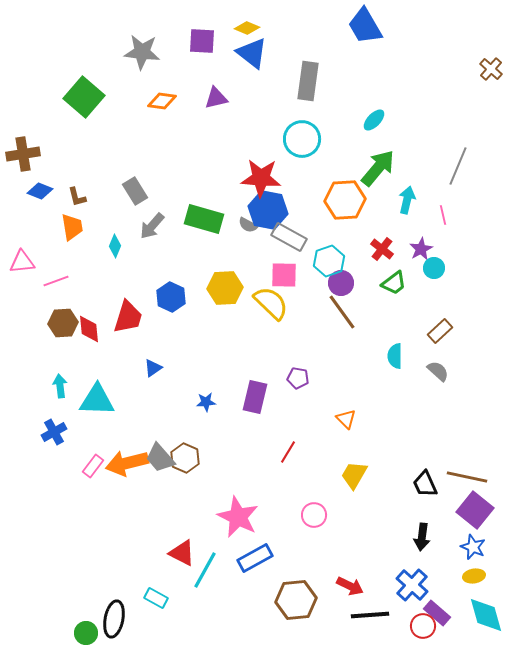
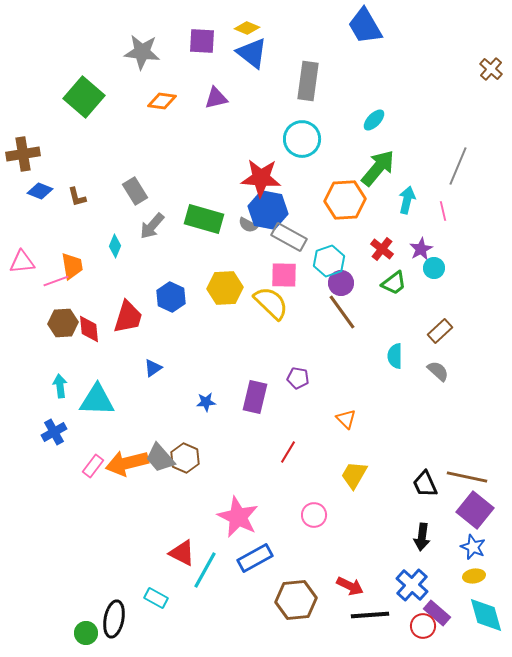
pink line at (443, 215): moved 4 px up
orange trapezoid at (72, 227): moved 39 px down
